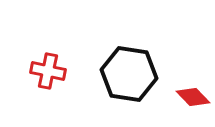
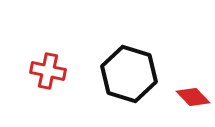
black hexagon: rotated 8 degrees clockwise
